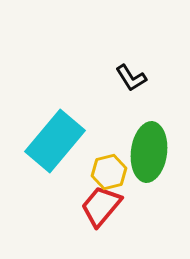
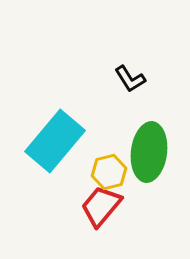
black L-shape: moved 1 px left, 1 px down
